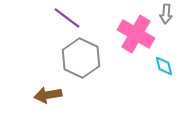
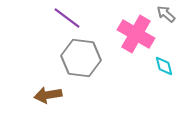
gray arrow: rotated 126 degrees clockwise
gray hexagon: rotated 18 degrees counterclockwise
